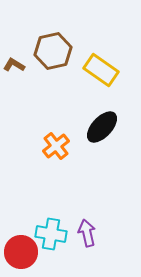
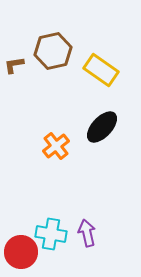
brown L-shape: rotated 40 degrees counterclockwise
